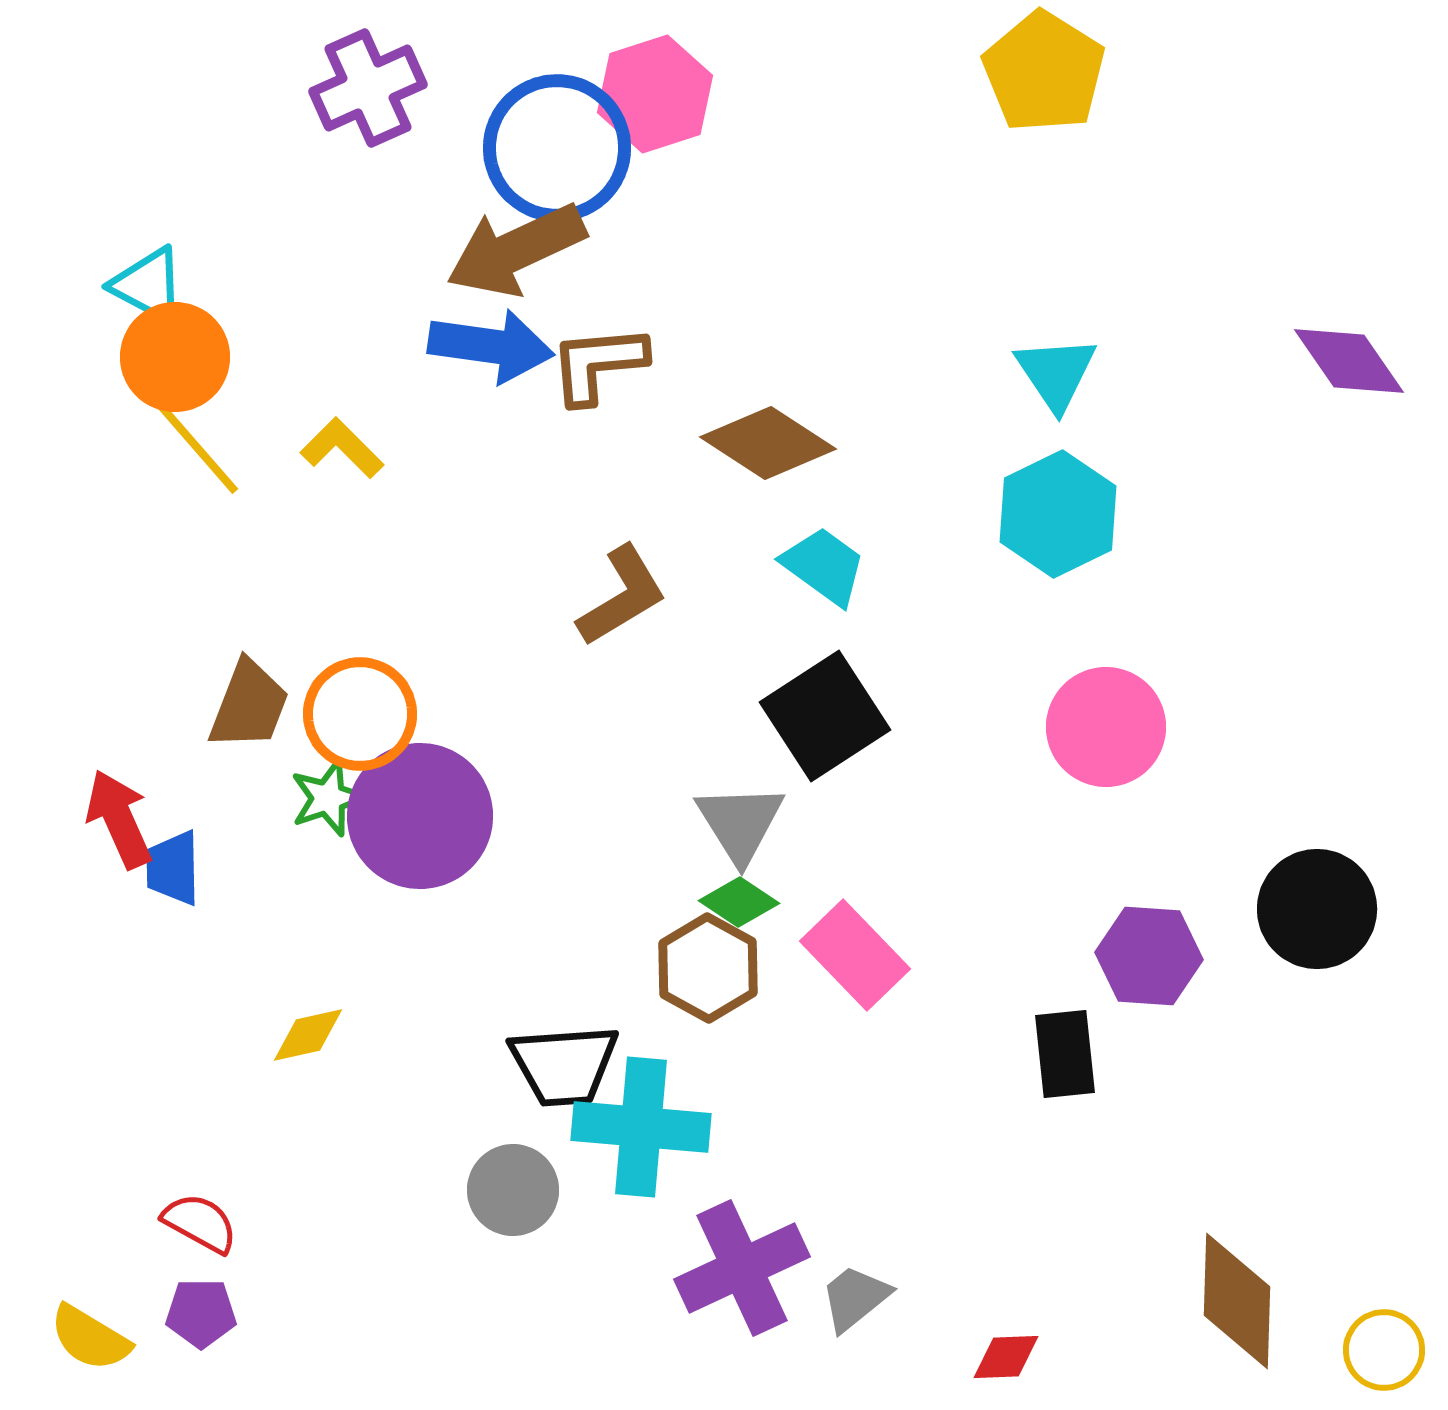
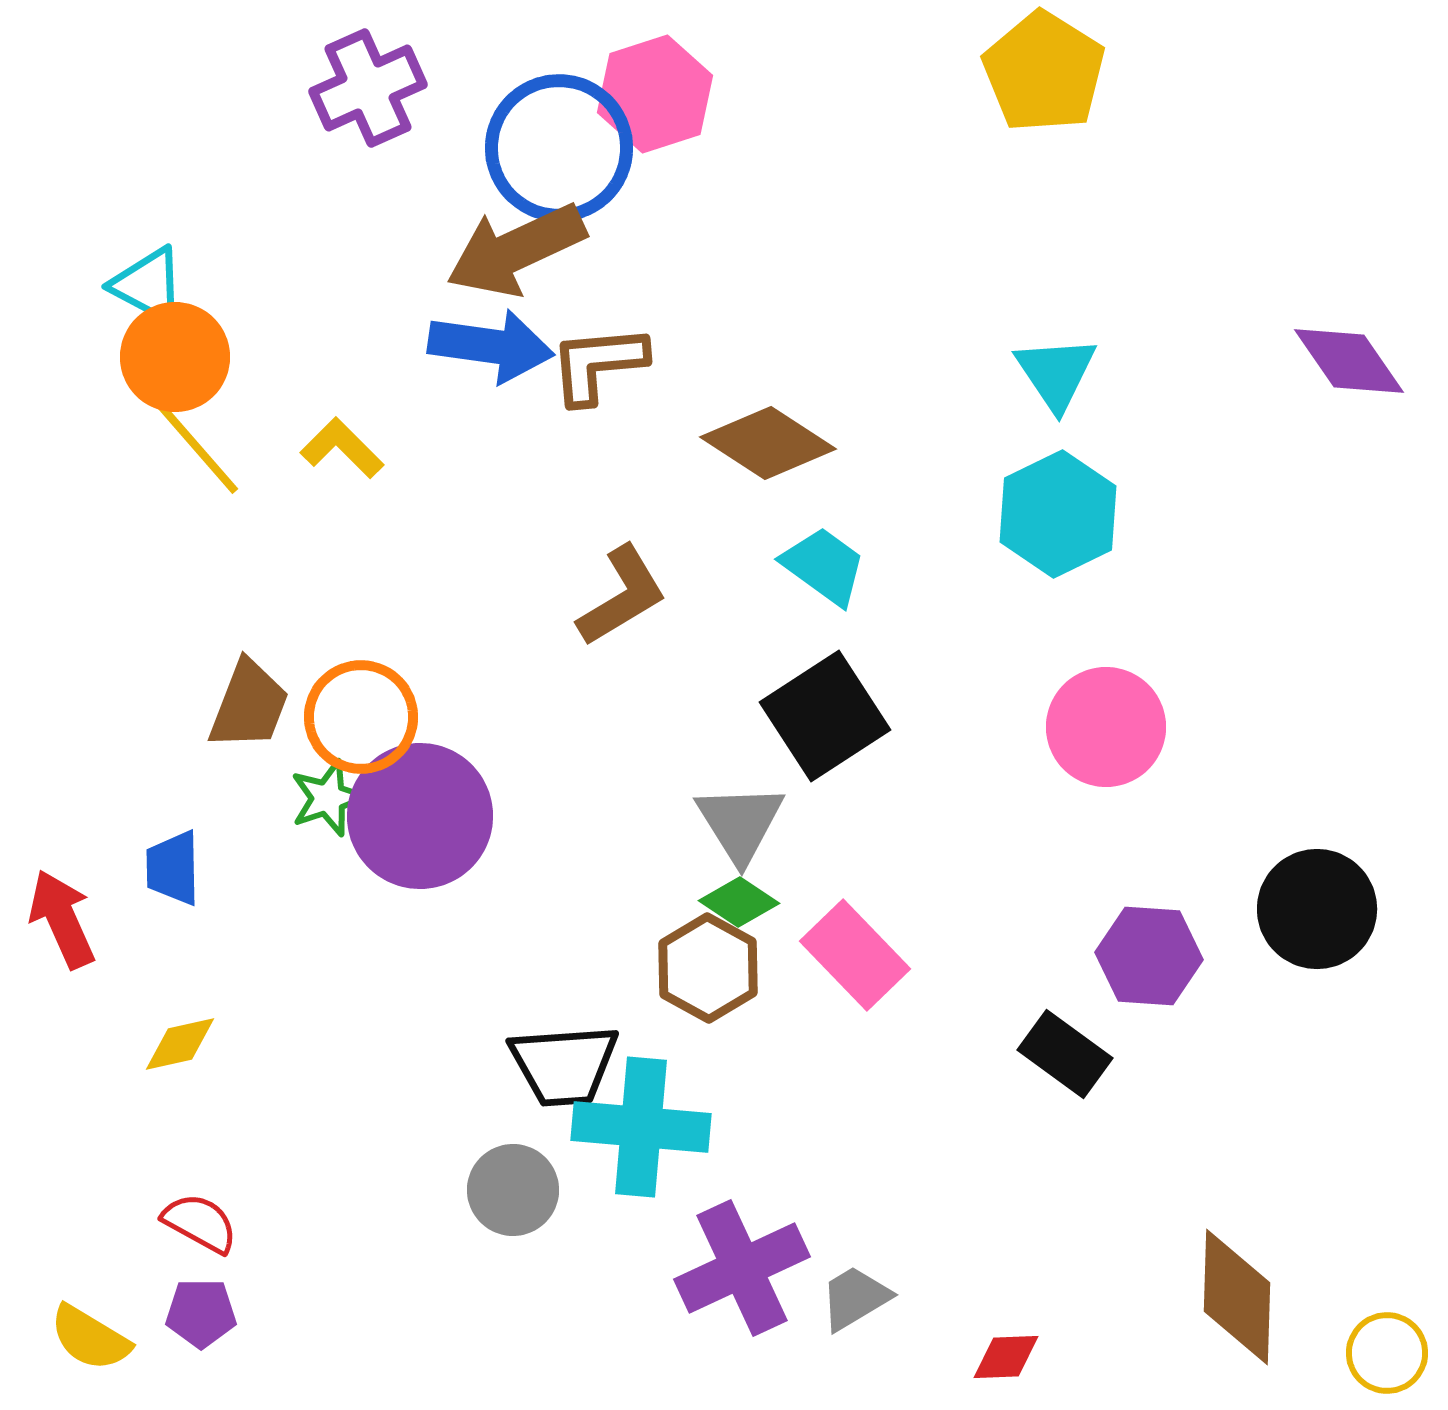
blue circle at (557, 148): moved 2 px right
orange circle at (360, 714): moved 1 px right, 3 px down
red arrow at (119, 819): moved 57 px left, 100 px down
yellow diamond at (308, 1035): moved 128 px left, 9 px down
black rectangle at (1065, 1054): rotated 48 degrees counterclockwise
gray trapezoid at (855, 1298): rotated 8 degrees clockwise
brown diamond at (1237, 1301): moved 4 px up
yellow circle at (1384, 1350): moved 3 px right, 3 px down
